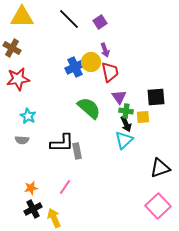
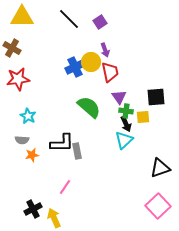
green semicircle: moved 1 px up
orange star: moved 1 px right, 33 px up
